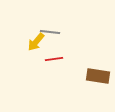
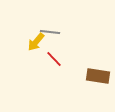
red line: rotated 54 degrees clockwise
